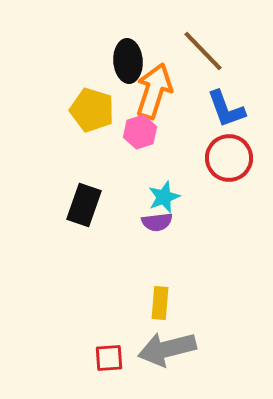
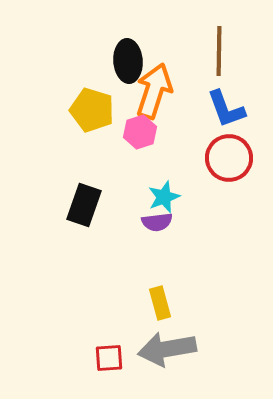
brown line: moved 16 px right; rotated 45 degrees clockwise
yellow rectangle: rotated 20 degrees counterclockwise
gray arrow: rotated 4 degrees clockwise
